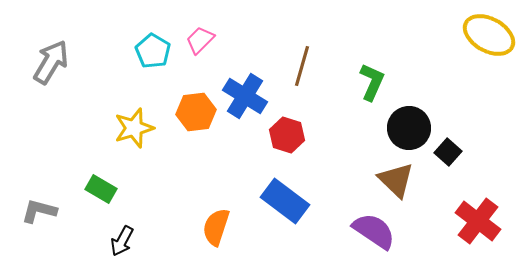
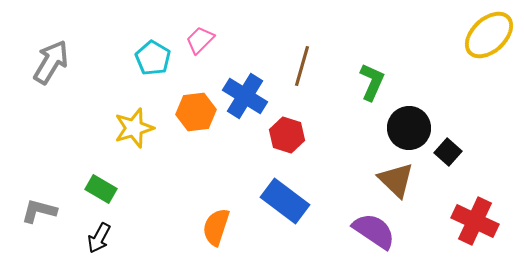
yellow ellipse: rotated 72 degrees counterclockwise
cyan pentagon: moved 7 px down
red cross: moved 3 px left; rotated 12 degrees counterclockwise
black arrow: moved 23 px left, 3 px up
